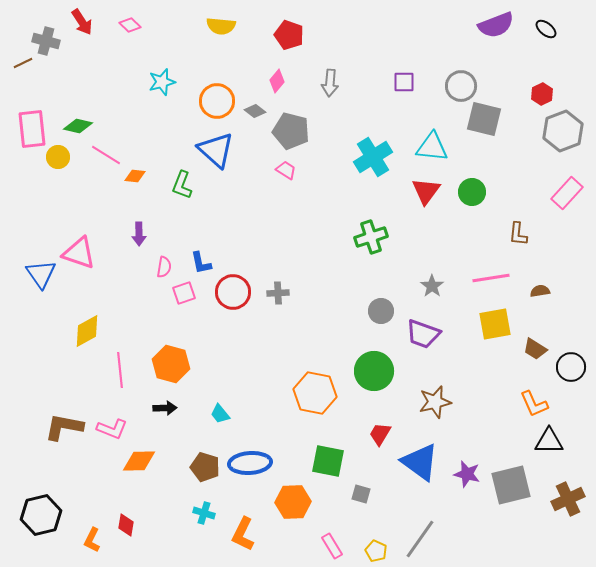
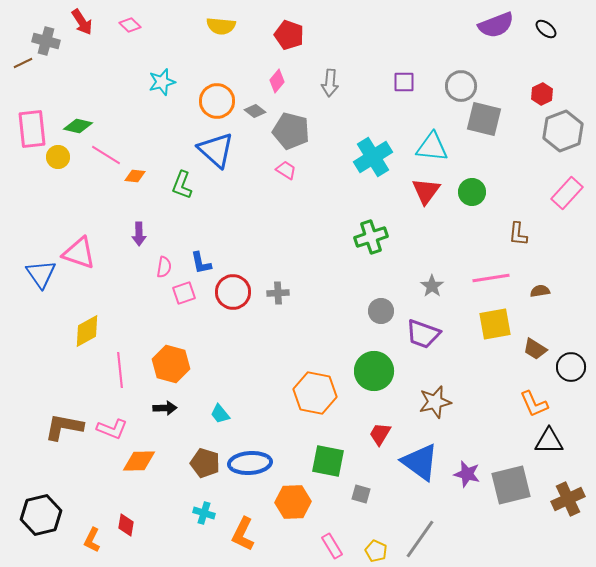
brown pentagon at (205, 467): moved 4 px up
